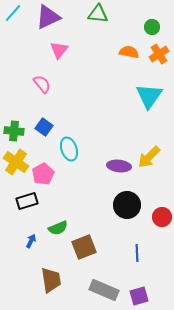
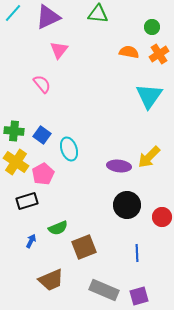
blue square: moved 2 px left, 8 px down
brown trapezoid: rotated 76 degrees clockwise
